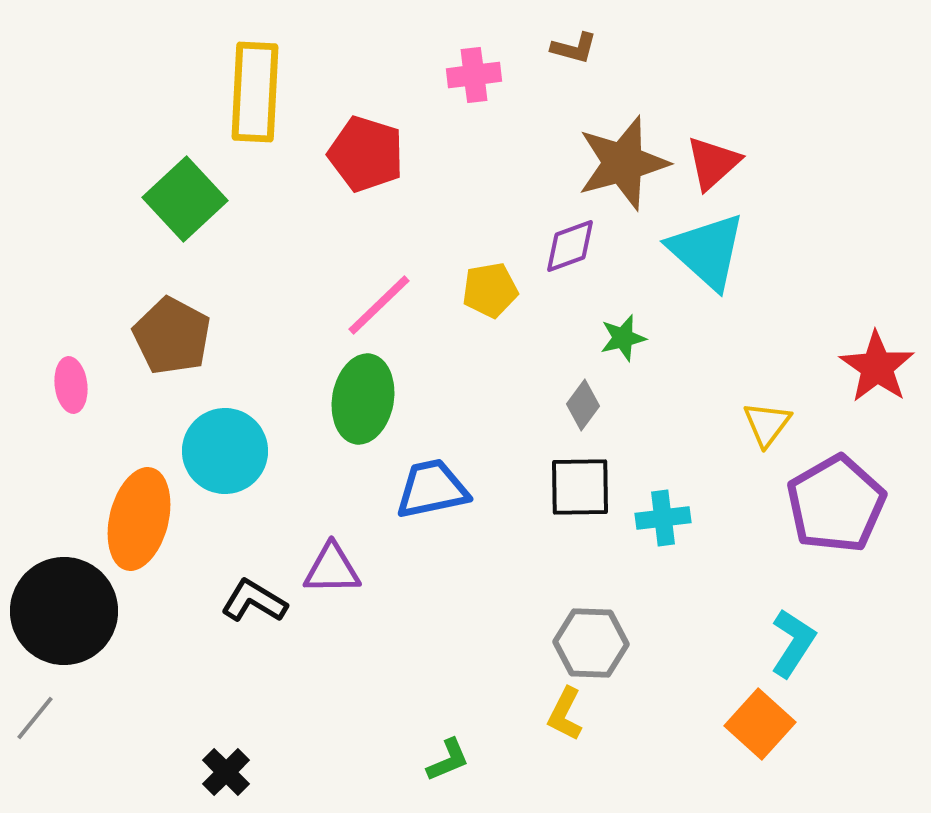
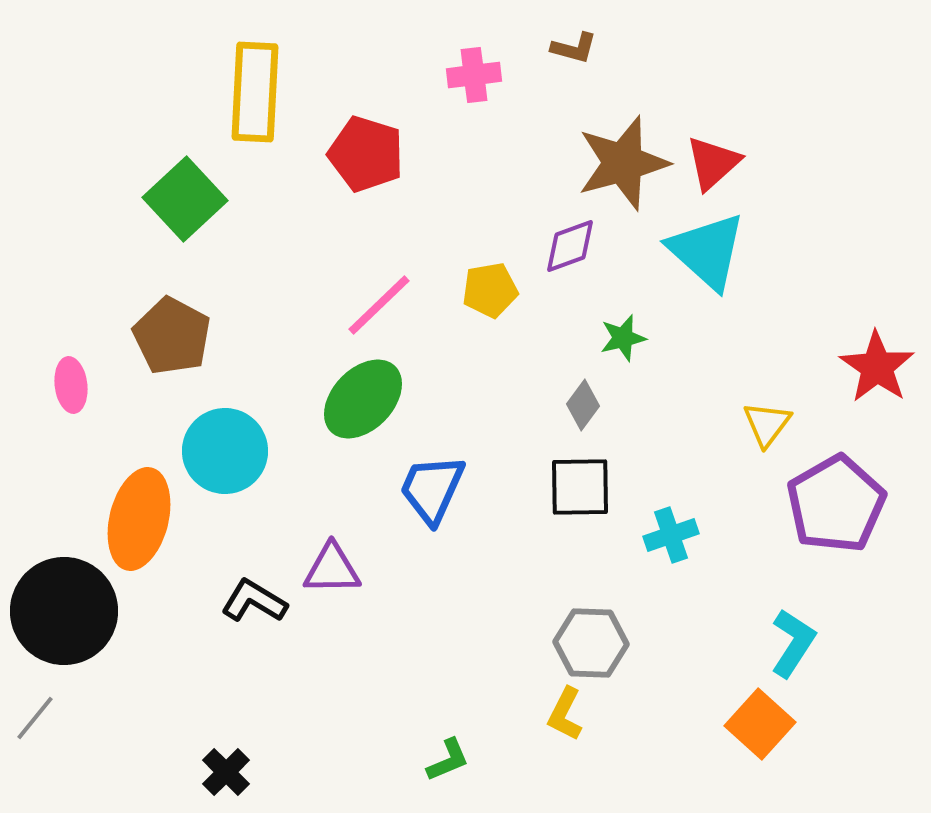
green ellipse: rotated 34 degrees clockwise
blue trapezoid: rotated 54 degrees counterclockwise
cyan cross: moved 8 px right, 17 px down; rotated 12 degrees counterclockwise
